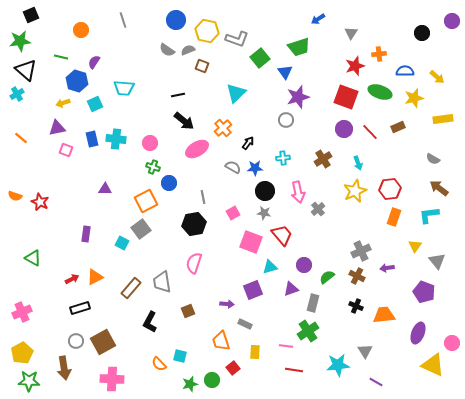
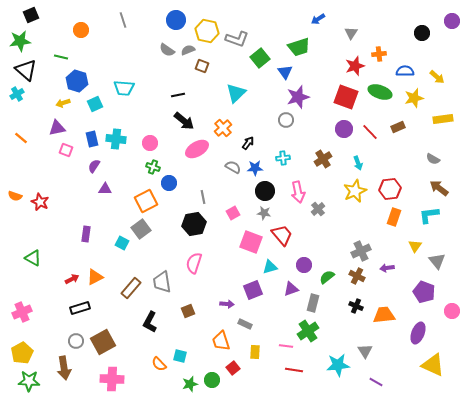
purple semicircle at (94, 62): moved 104 px down
pink circle at (452, 343): moved 32 px up
